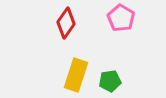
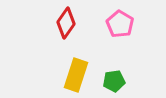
pink pentagon: moved 1 px left, 6 px down
green pentagon: moved 4 px right
